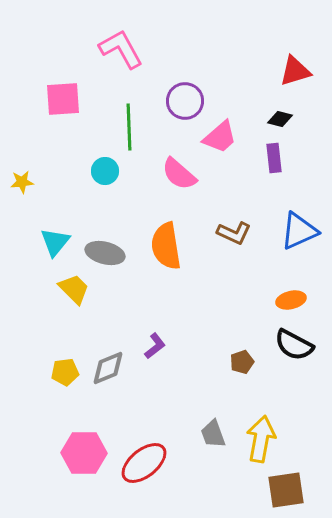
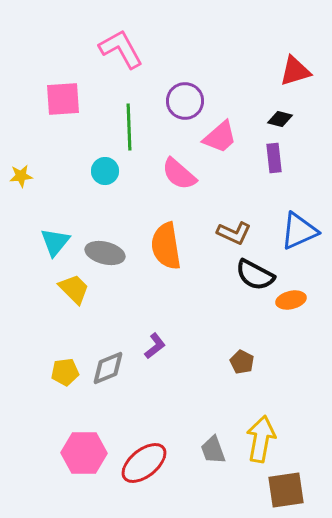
yellow star: moved 1 px left, 6 px up
black semicircle: moved 39 px left, 70 px up
brown pentagon: rotated 25 degrees counterclockwise
gray trapezoid: moved 16 px down
